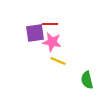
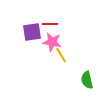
purple square: moved 3 px left, 1 px up
yellow line: moved 3 px right, 6 px up; rotated 35 degrees clockwise
